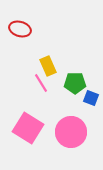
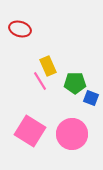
pink line: moved 1 px left, 2 px up
pink square: moved 2 px right, 3 px down
pink circle: moved 1 px right, 2 px down
